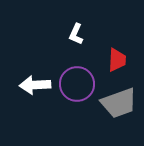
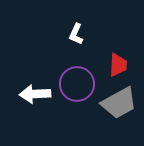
red trapezoid: moved 1 px right, 5 px down
white arrow: moved 9 px down
gray trapezoid: rotated 9 degrees counterclockwise
